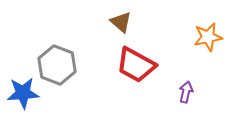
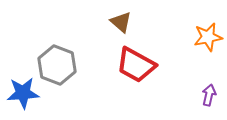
purple arrow: moved 23 px right, 3 px down
